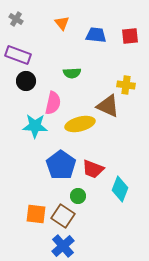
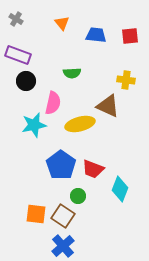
yellow cross: moved 5 px up
cyan star: moved 1 px left, 1 px up; rotated 15 degrees counterclockwise
